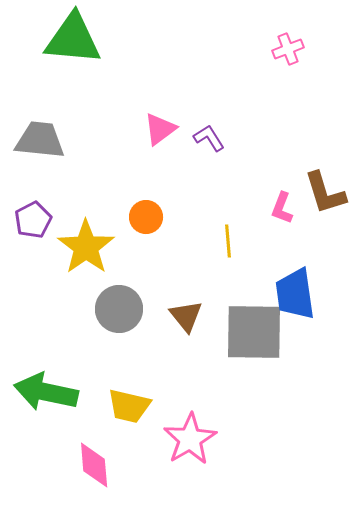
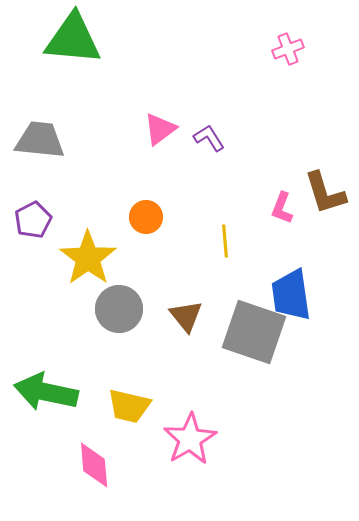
yellow line: moved 3 px left
yellow star: moved 2 px right, 11 px down
blue trapezoid: moved 4 px left, 1 px down
gray square: rotated 18 degrees clockwise
